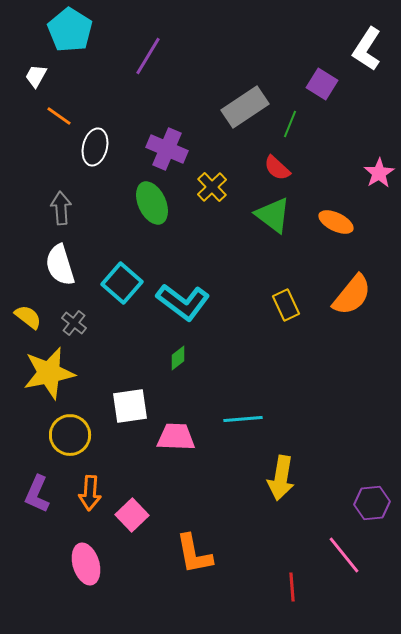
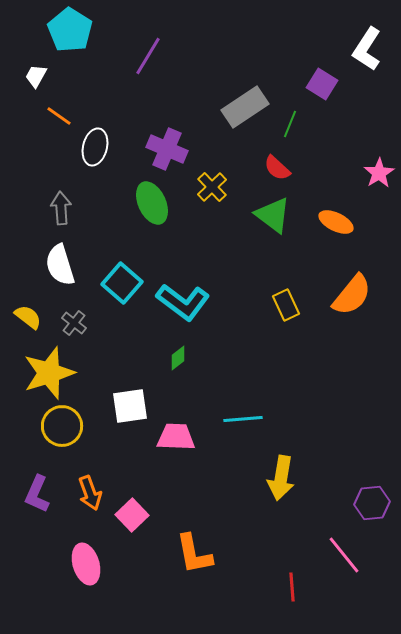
yellow star: rotated 6 degrees counterclockwise
yellow circle: moved 8 px left, 9 px up
orange arrow: rotated 24 degrees counterclockwise
